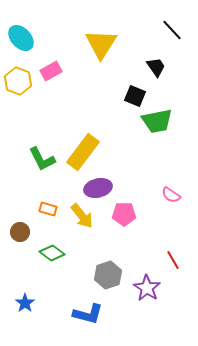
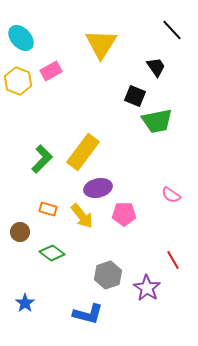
green L-shape: rotated 108 degrees counterclockwise
